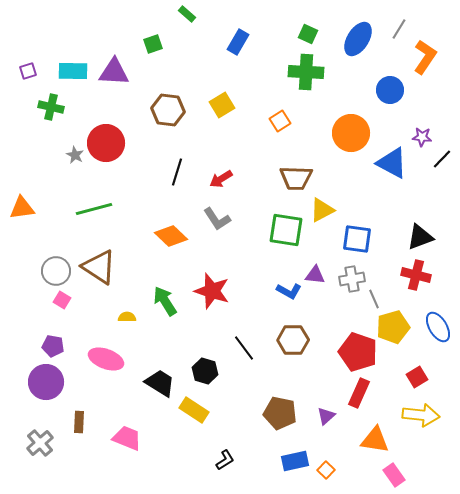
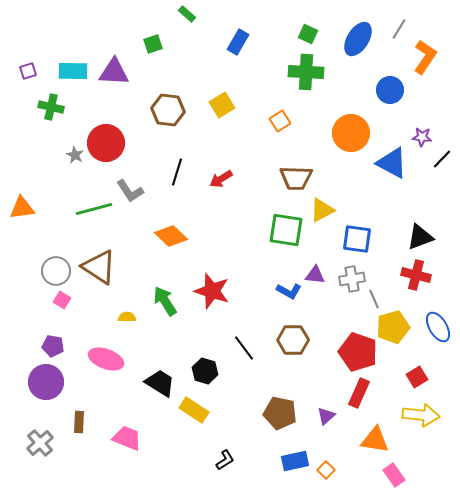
gray L-shape at (217, 219): moved 87 px left, 28 px up
